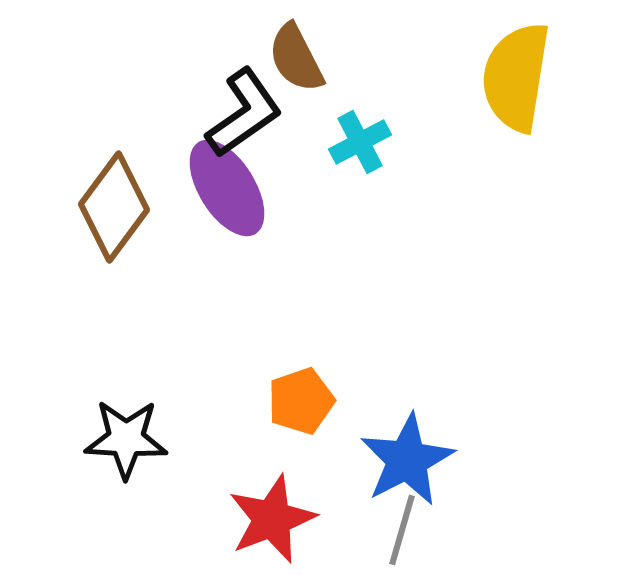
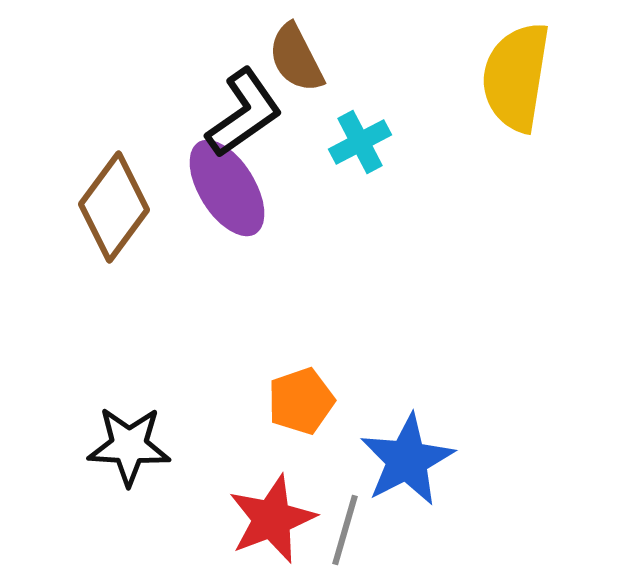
black star: moved 3 px right, 7 px down
gray line: moved 57 px left
